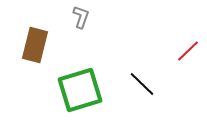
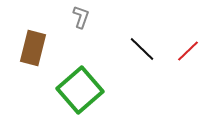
brown rectangle: moved 2 px left, 3 px down
black line: moved 35 px up
green square: rotated 24 degrees counterclockwise
